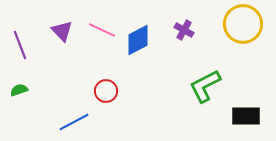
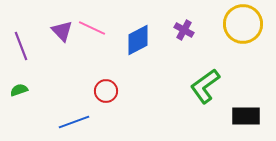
pink line: moved 10 px left, 2 px up
purple line: moved 1 px right, 1 px down
green L-shape: rotated 9 degrees counterclockwise
blue line: rotated 8 degrees clockwise
